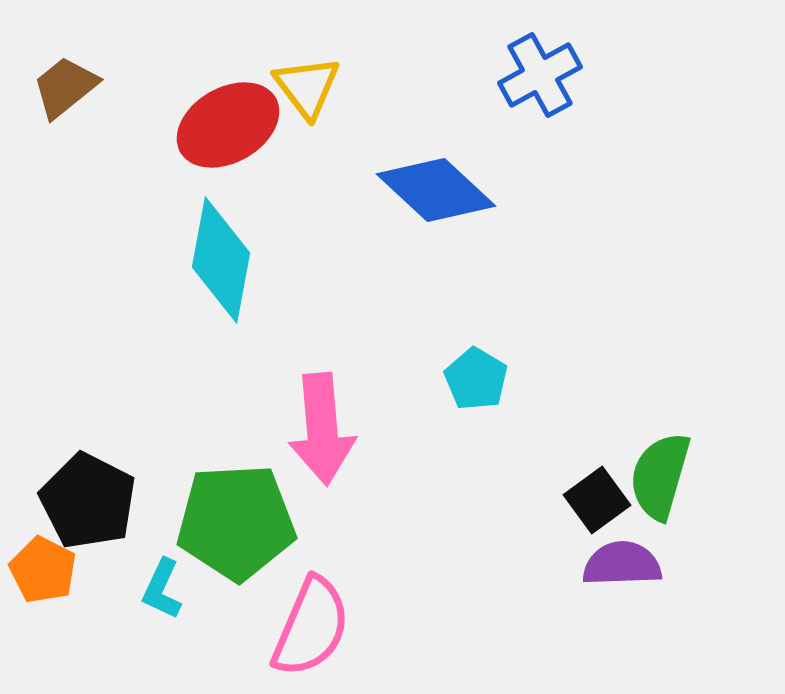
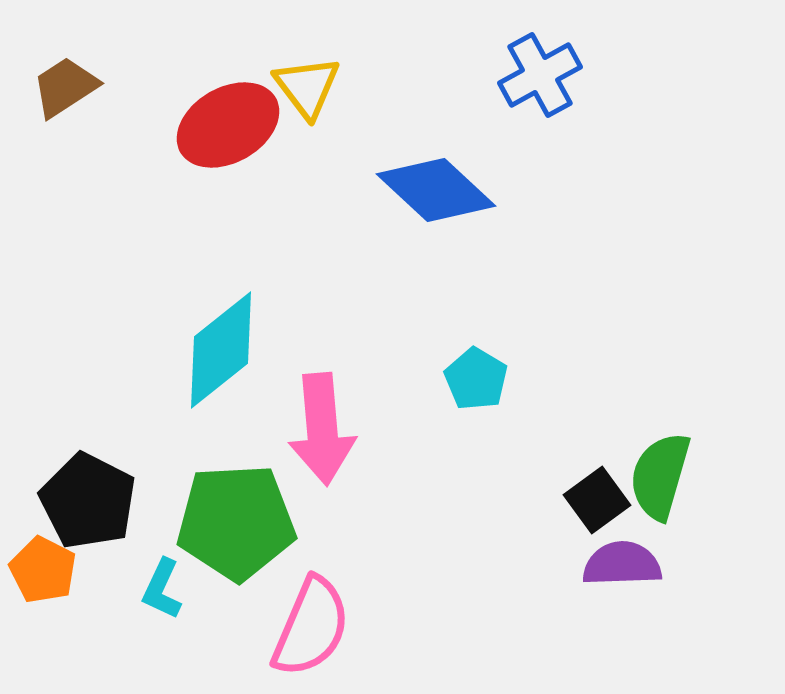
brown trapezoid: rotated 6 degrees clockwise
cyan diamond: moved 90 px down; rotated 41 degrees clockwise
